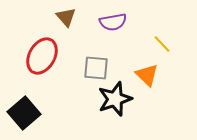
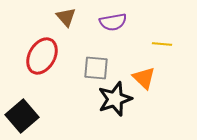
yellow line: rotated 42 degrees counterclockwise
orange triangle: moved 3 px left, 3 px down
black square: moved 2 px left, 3 px down
